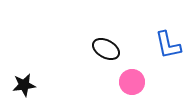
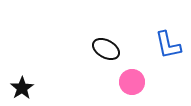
black star: moved 2 px left, 3 px down; rotated 25 degrees counterclockwise
